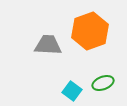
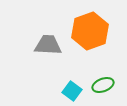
green ellipse: moved 2 px down
